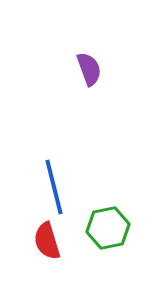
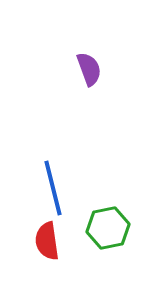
blue line: moved 1 px left, 1 px down
red semicircle: rotated 9 degrees clockwise
